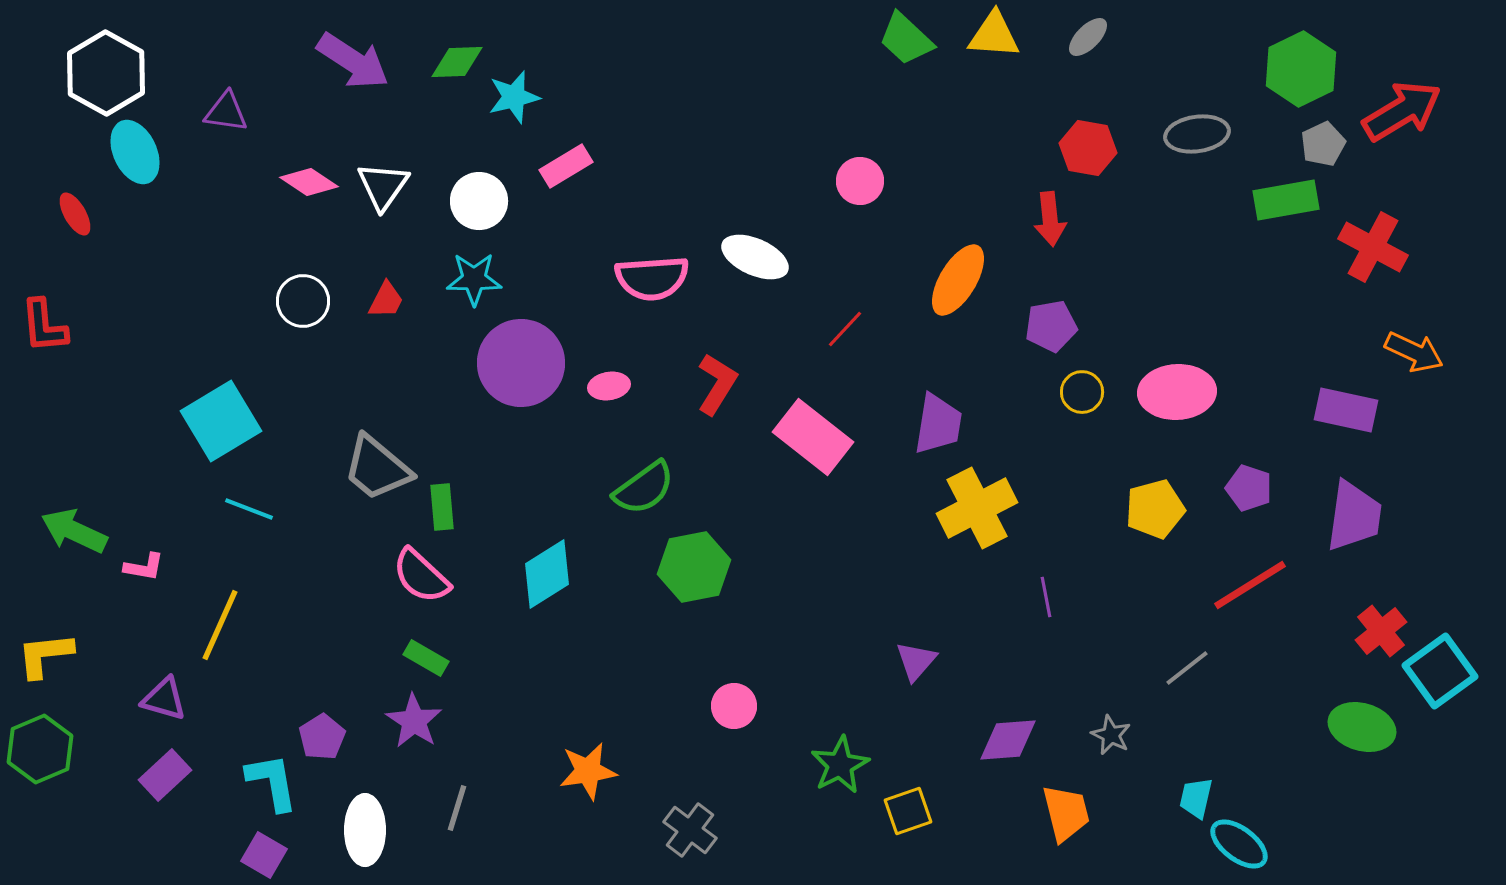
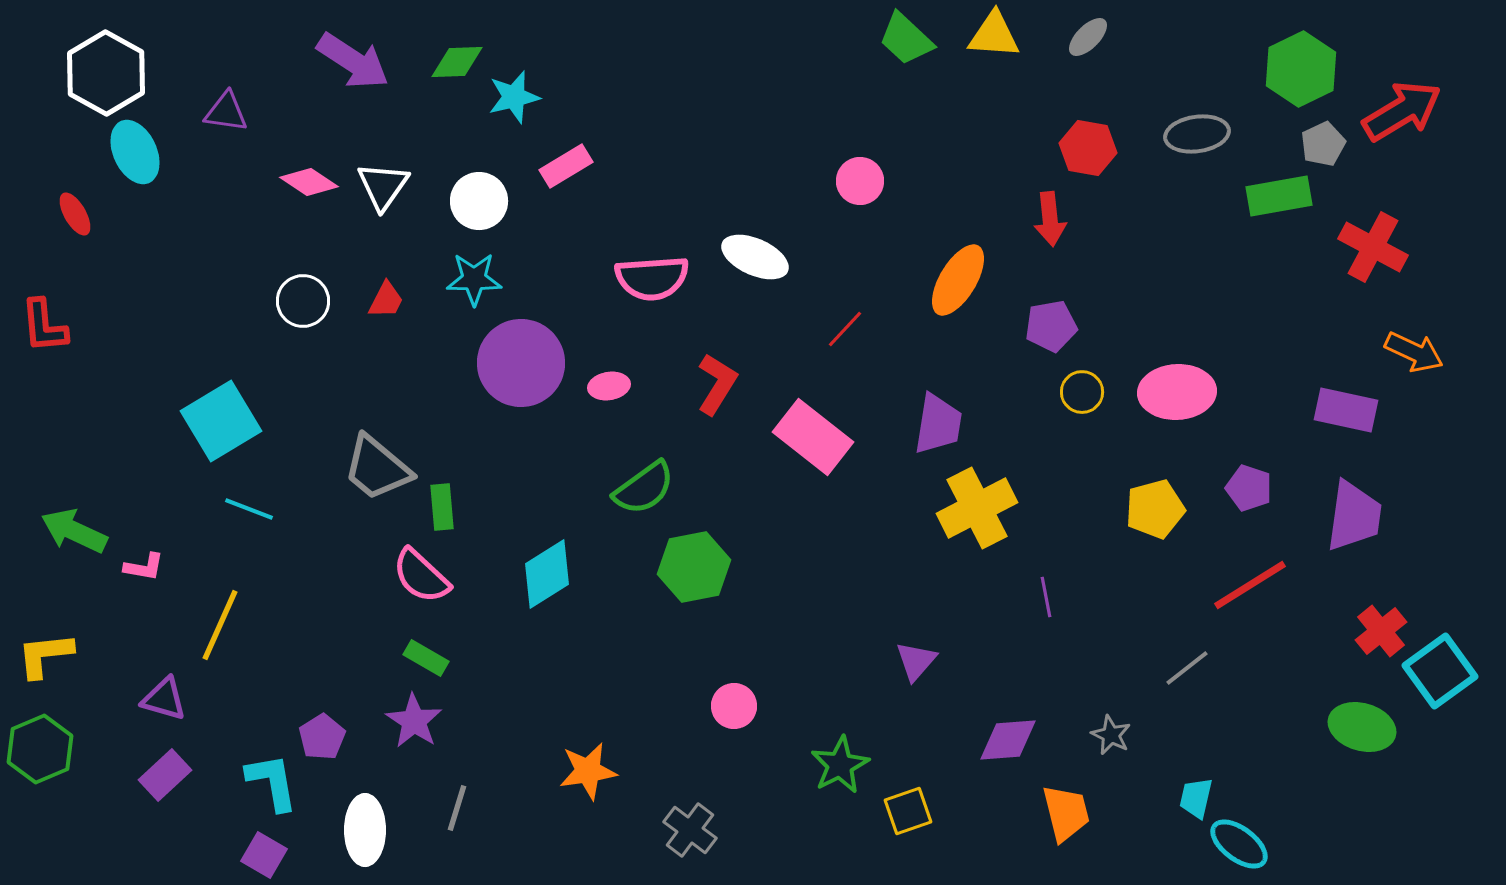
green rectangle at (1286, 200): moved 7 px left, 4 px up
